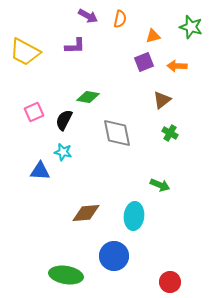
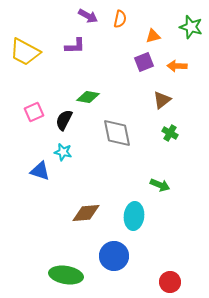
blue triangle: rotated 15 degrees clockwise
